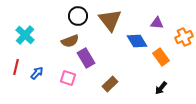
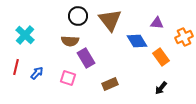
brown semicircle: rotated 24 degrees clockwise
brown rectangle: rotated 21 degrees clockwise
